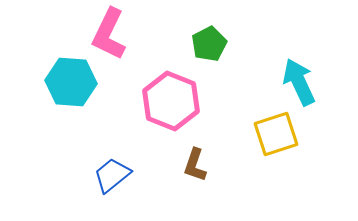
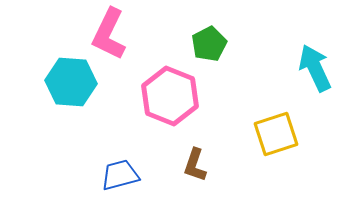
cyan arrow: moved 16 px right, 14 px up
pink hexagon: moved 1 px left, 5 px up
blue trapezoid: moved 8 px right; rotated 24 degrees clockwise
